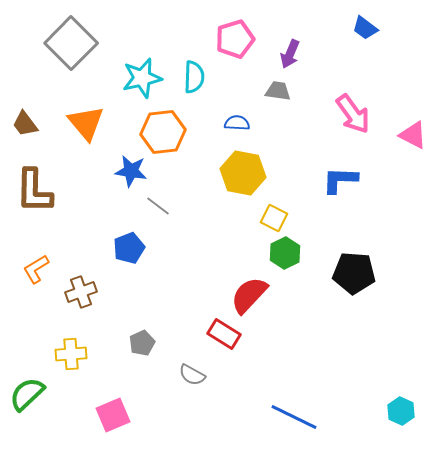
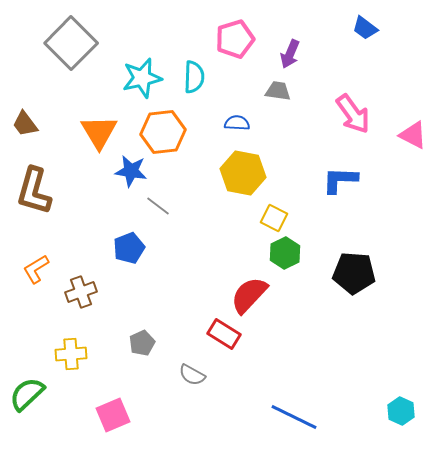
orange triangle: moved 13 px right, 9 px down; rotated 9 degrees clockwise
brown L-shape: rotated 15 degrees clockwise
